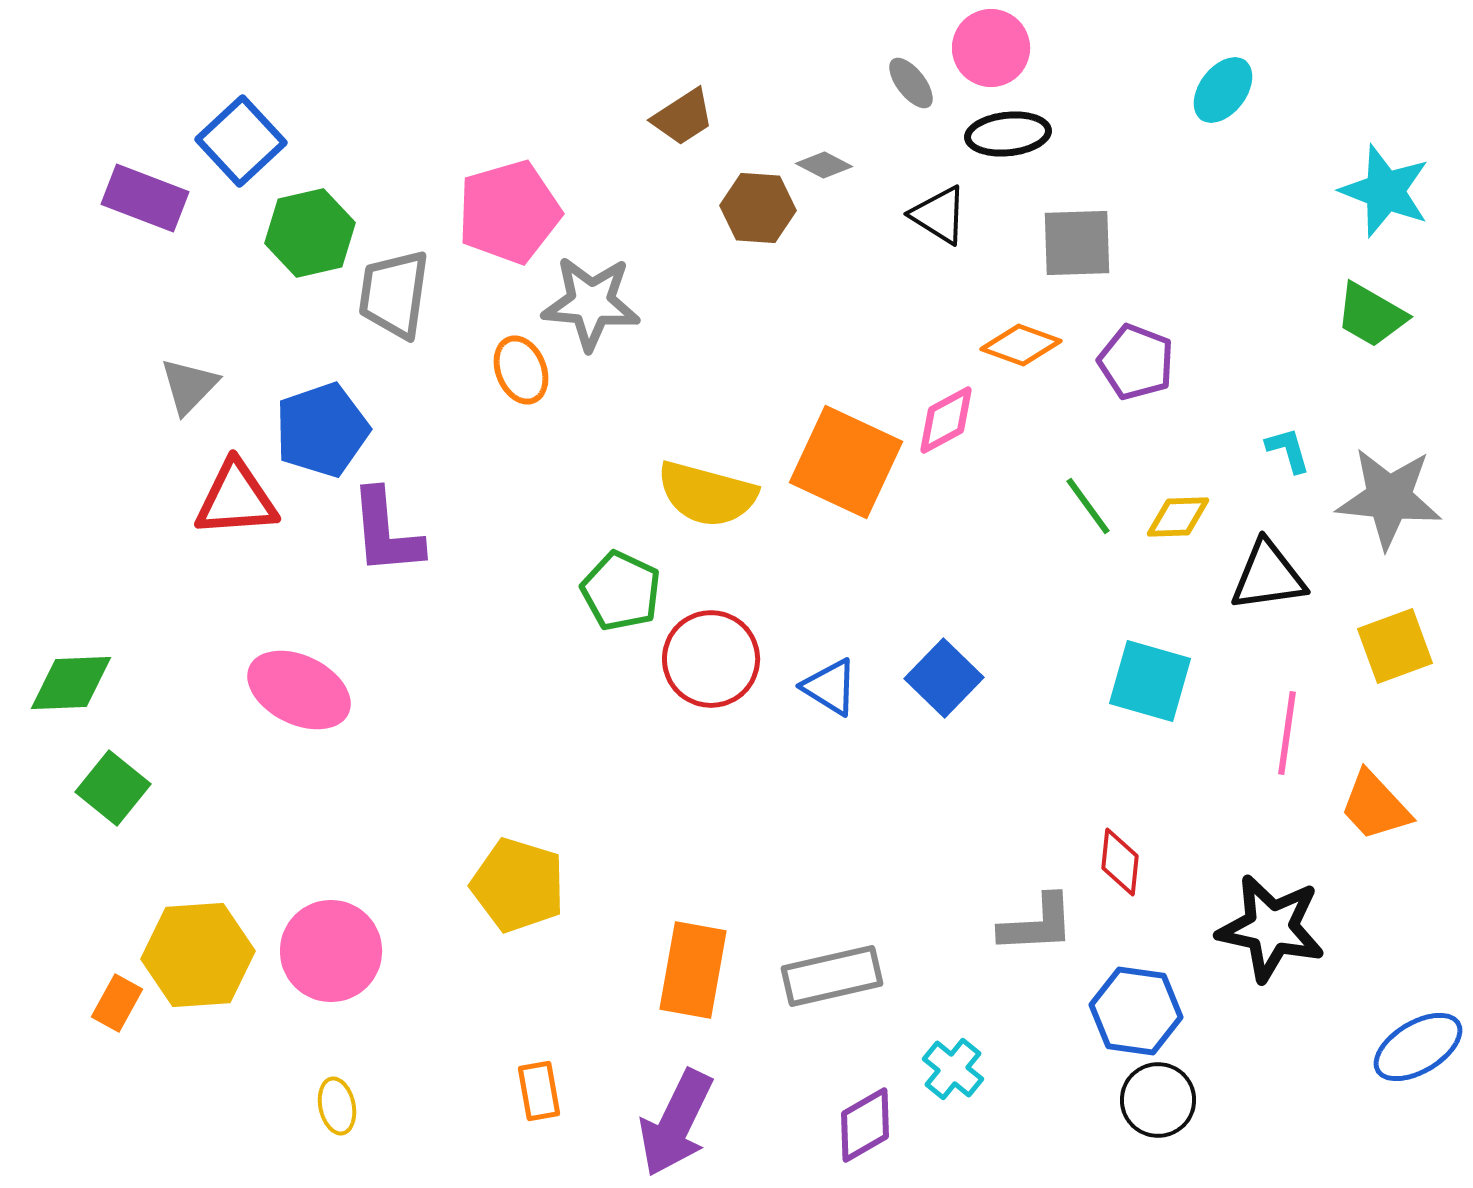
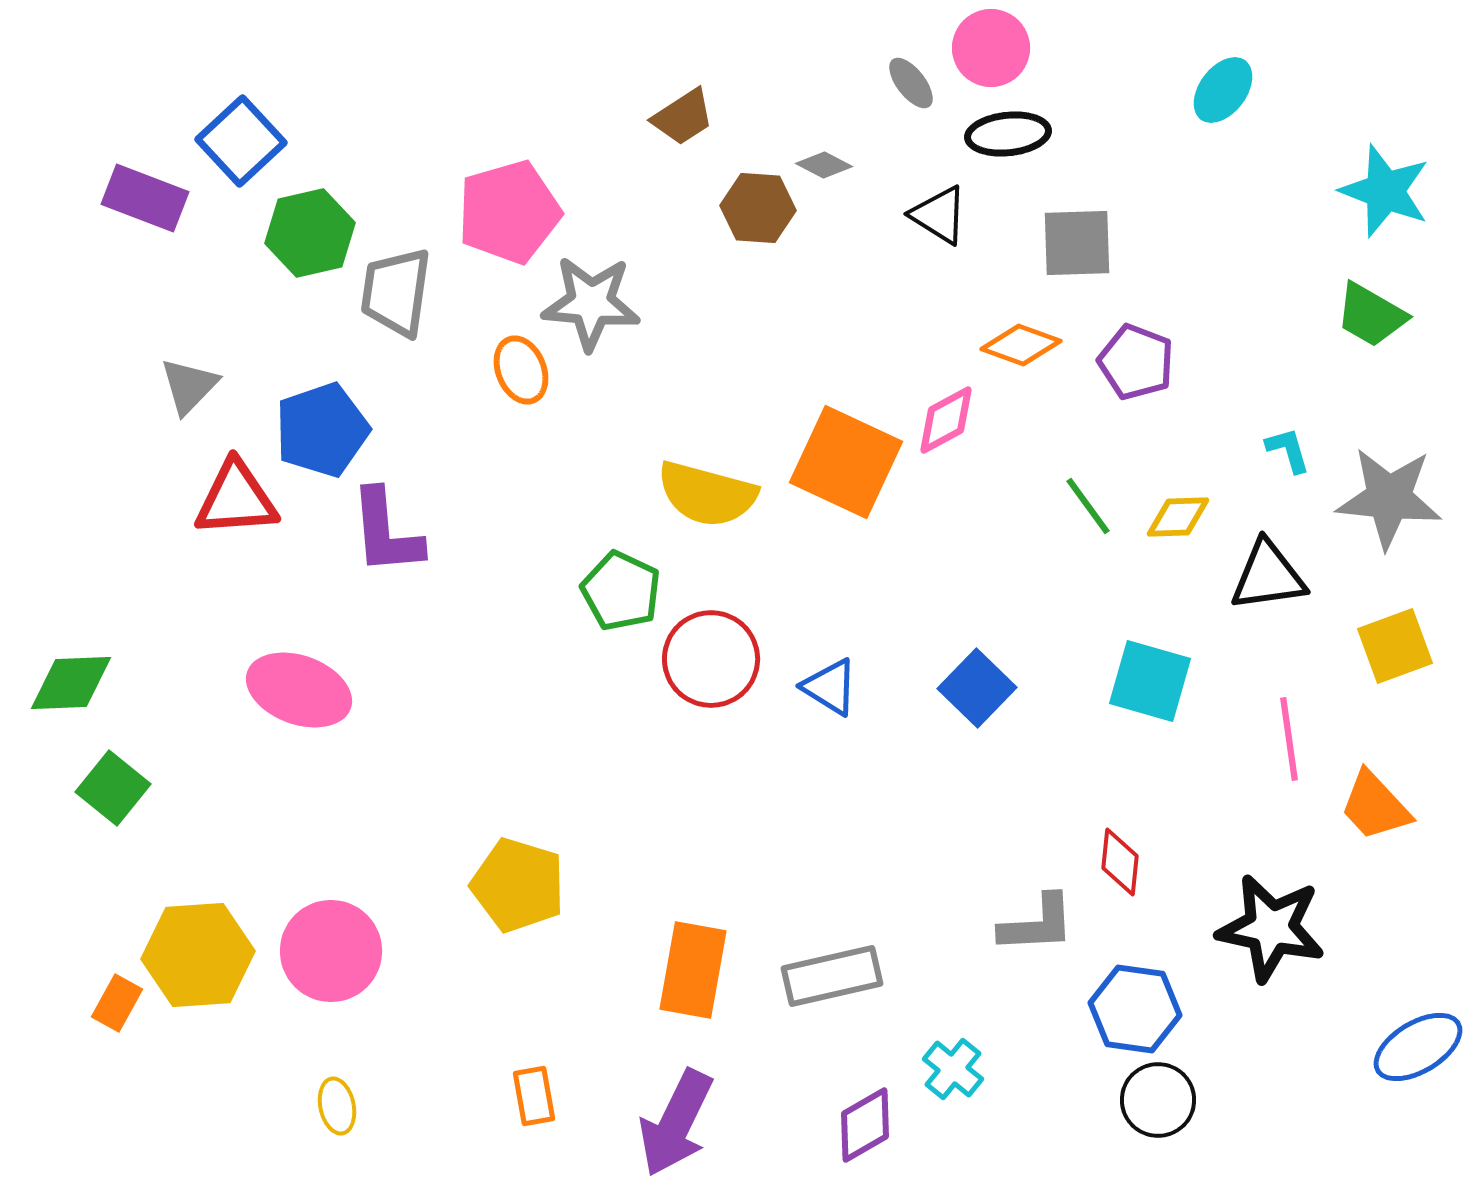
gray trapezoid at (394, 294): moved 2 px right, 2 px up
blue square at (944, 678): moved 33 px right, 10 px down
pink ellipse at (299, 690): rotated 6 degrees counterclockwise
pink line at (1287, 733): moved 2 px right, 6 px down; rotated 16 degrees counterclockwise
blue hexagon at (1136, 1011): moved 1 px left, 2 px up
orange rectangle at (539, 1091): moved 5 px left, 5 px down
